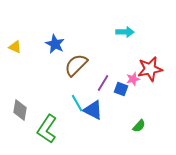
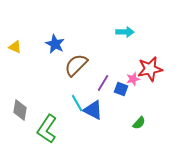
green semicircle: moved 3 px up
